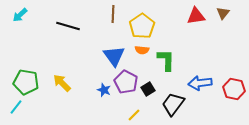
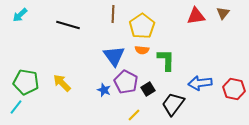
black line: moved 1 px up
